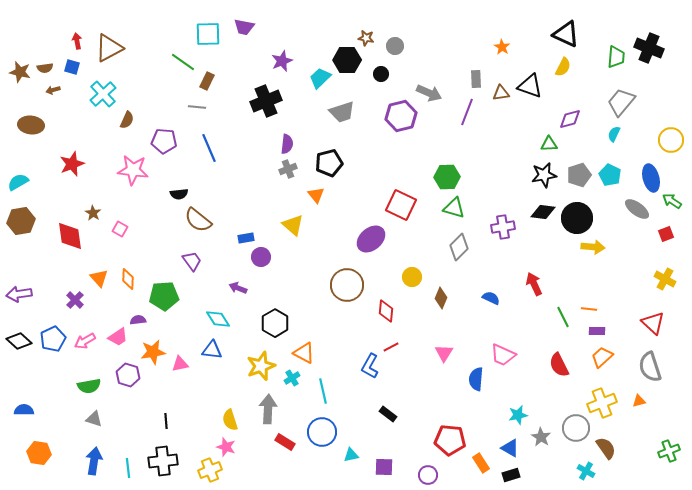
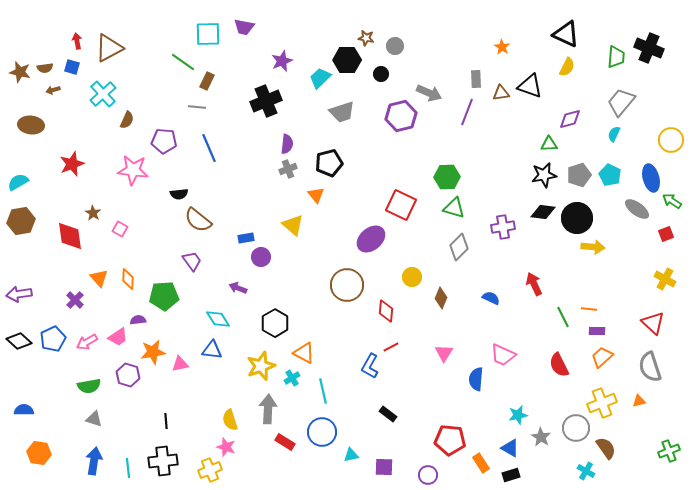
yellow semicircle at (563, 67): moved 4 px right
pink arrow at (85, 341): moved 2 px right, 1 px down
